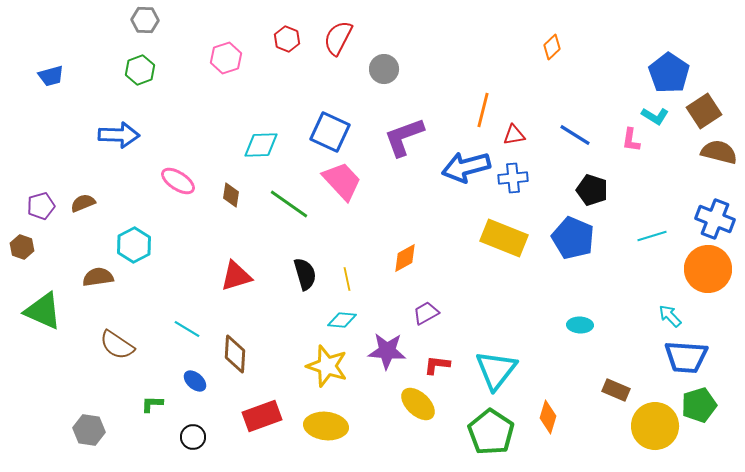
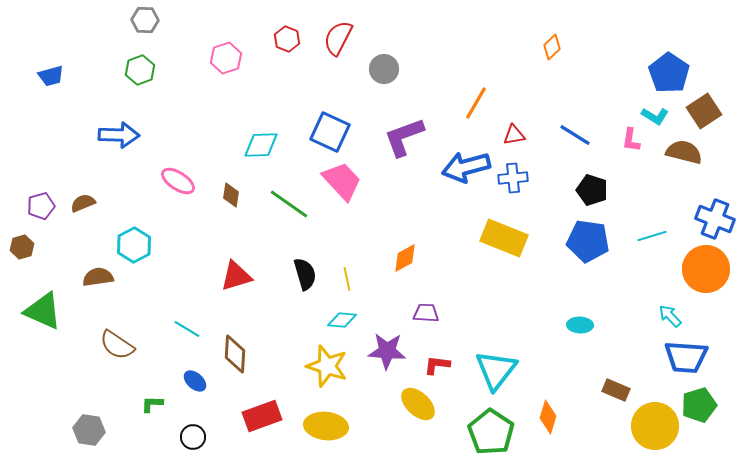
orange line at (483, 110): moved 7 px left, 7 px up; rotated 16 degrees clockwise
brown semicircle at (719, 152): moved 35 px left
blue pentagon at (573, 238): moved 15 px right, 3 px down; rotated 15 degrees counterclockwise
brown hexagon at (22, 247): rotated 25 degrees clockwise
orange circle at (708, 269): moved 2 px left
purple trapezoid at (426, 313): rotated 32 degrees clockwise
